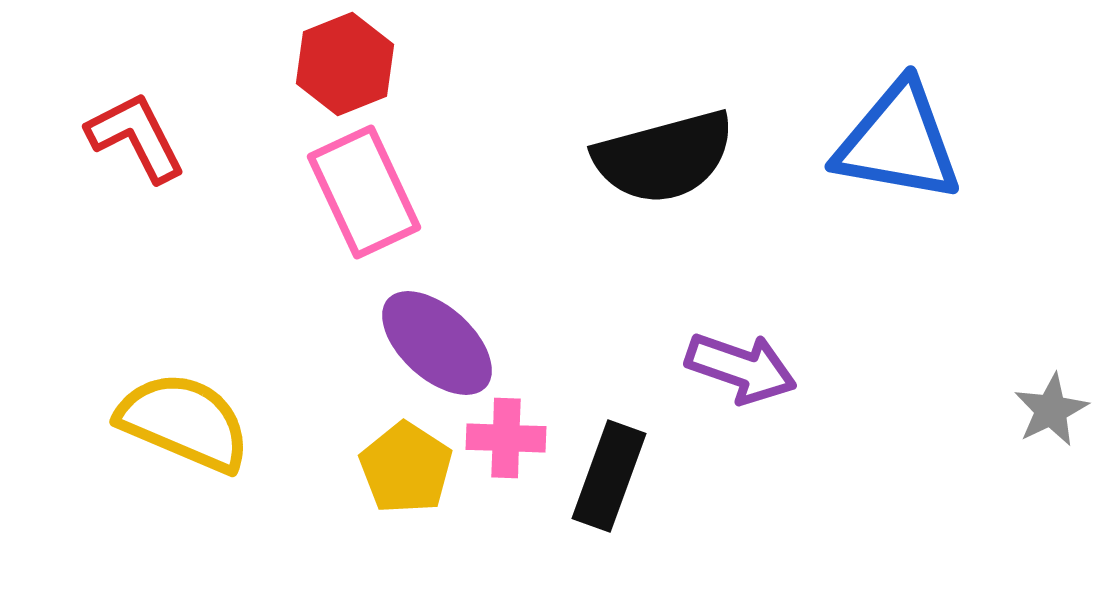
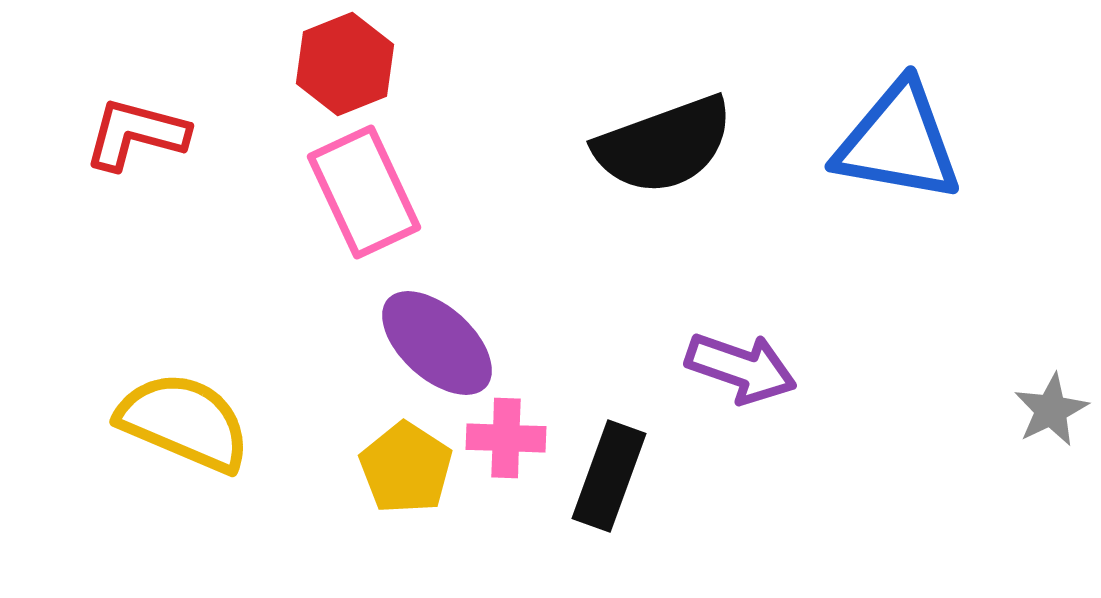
red L-shape: moved 3 px up; rotated 48 degrees counterclockwise
black semicircle: moved 12 px up; rotated 5 degrees counterclockwise
